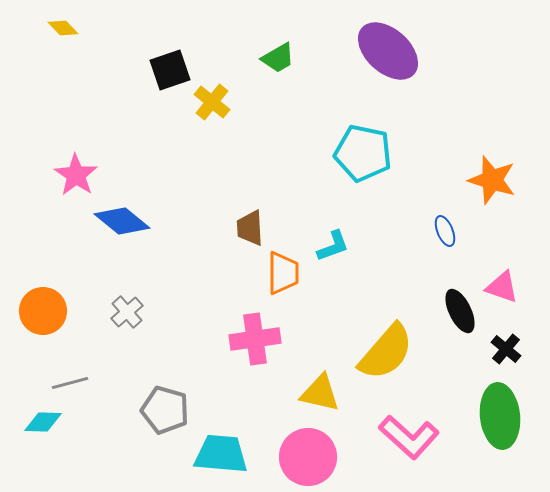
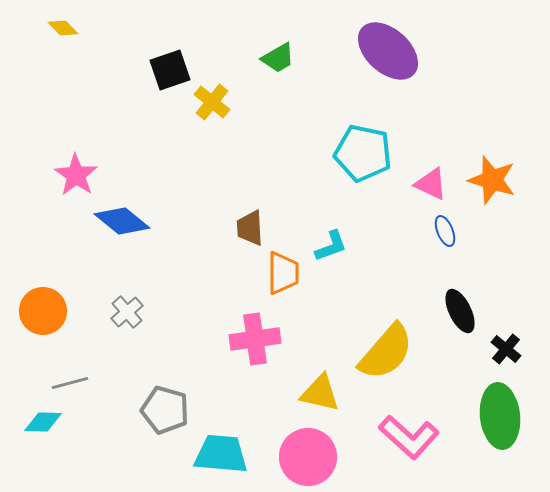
cyan L-shape: moved 2 px left
pink triangle: moved 71 px left, 103 px up; rotated 6 degrees clockwise
